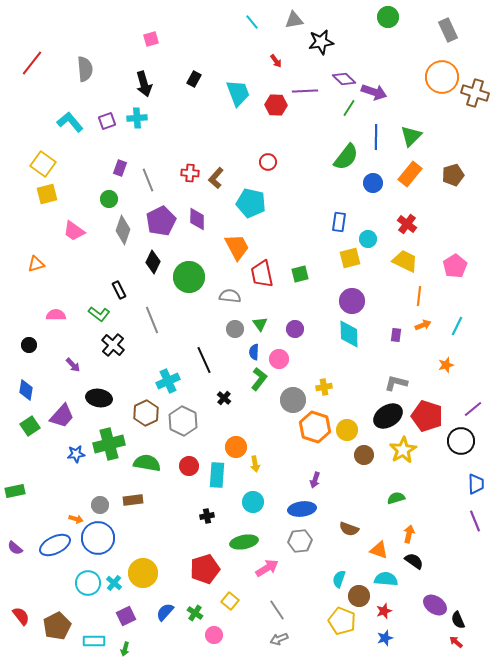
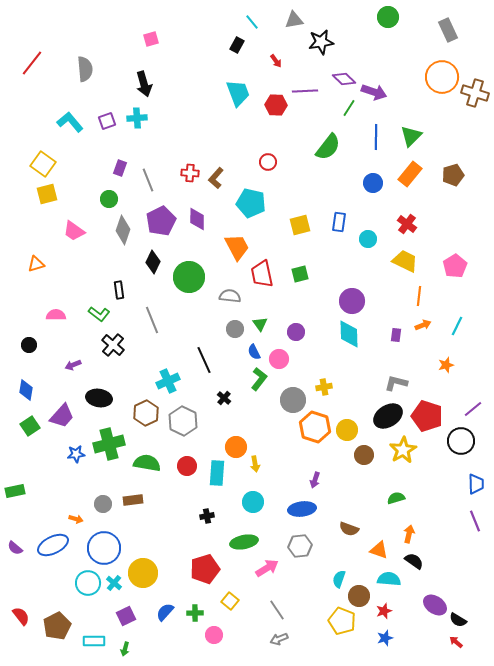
black rectangle at (194, 79): moved 43 px right, 34 px up
green semicircle at (346, 157): moved 18 px left, 10 px up
yellow square at (350, 258): moved 50 px left, 33 px up
black rectangle at (119, 290): rotated 18 degrees clockwise
purple circle at (295, 329): moved 1 px right, 3 px down
blue semicircle at (254, 352): rotated 28 degrees counterclockwise
purple arrow at (73, 365): rotated 112 degrees clockwise
red circle at (189, 466): moved 2 px left
cyan rectangle at (217, 475): moved 2 px up
gray circle at (100, 505): moved 3 px right, 1 px up
blue circle at (98, 538): moved 6 px right, 10 px down
gray hexagon at (300, 541): moved 5 px down
blue ellipse at (55, 545): moved 2 px left
cyan semicircle at (386, 579): moved 3 px right
green cross at (195, 613): rotated 35 degrees counterclockwise
black semicircle at (458, 620): rotated 36 degrees counterclockwise
